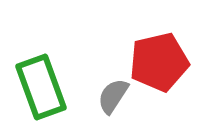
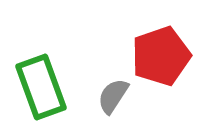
red pentagon: moved 2 px right, 6 px up; rotated 6 degrees counterclockwise
